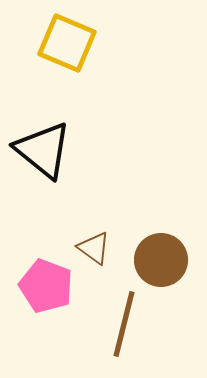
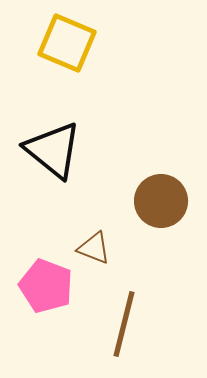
black triangle: moved 10 px right
brown triangle: rotated 15 degrees counterclockwise
brown circle: moved 59 px up
